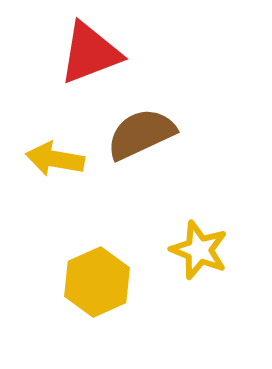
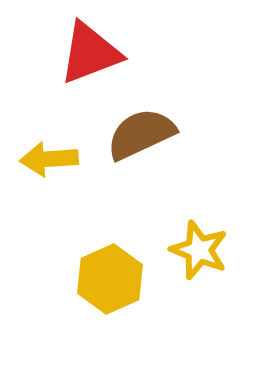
yellow arrow: moved 6 px left; rotated 14 degrees counterclockwise
yellow hexagon: moved 13 px right, 3 px up
